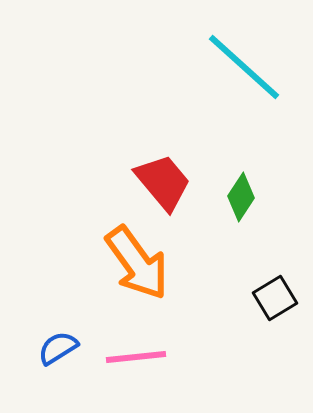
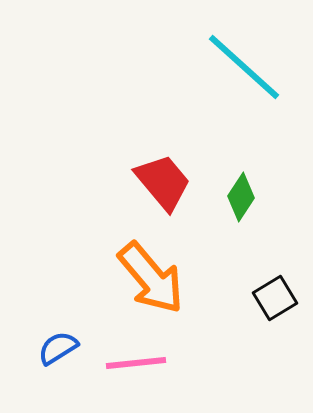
orange arrow: moved 14 px right, 15 px down; rotated 4 degrees counterclockwise
pink line: moved 6 px down
